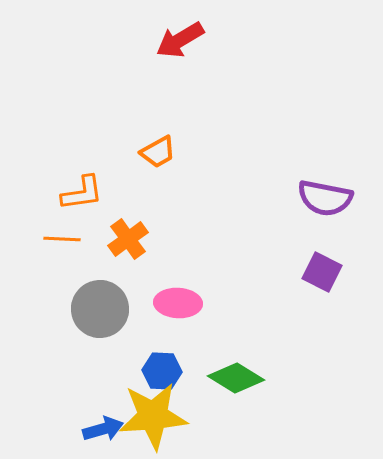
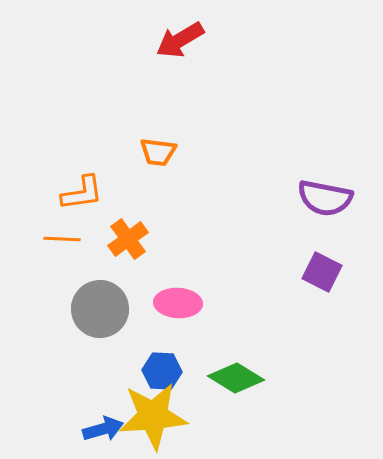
orange trapezoid: rotated 36 degrees clockwise
